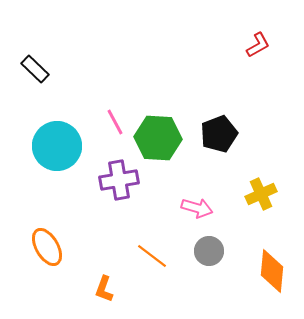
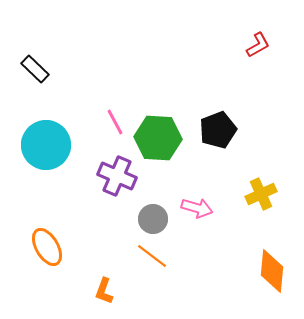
black pentagon: moved 1 px left, 4 px up
cyan circle: moved 11 px left, 1 px up
purple cross: moved 2 px left, 4 px up; rotated 33 degrees clockwise
gray circle: moved 56 px left, 32 px up
orange L-shape: moved 2 px down
